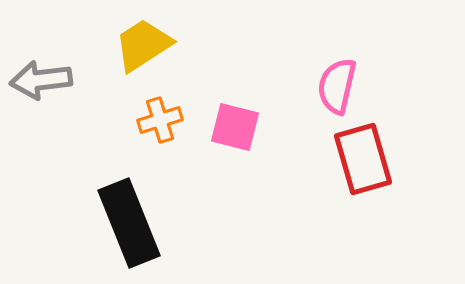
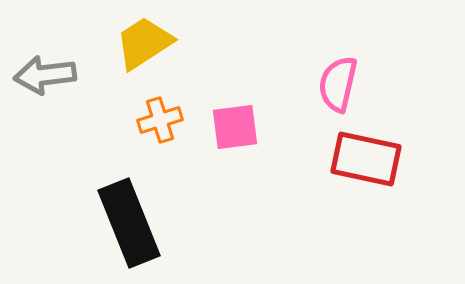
yellow trapezoid: moved 1 px right, 2 px up
gray arrow: moved 4 px right, 5 px up
pink semicircle: moved 1 px right, 2 px up
pink square: rotated 21 degrees counterclockwise
red rectangle: moved 3 px right; rotated 62 degrees counterclockwise
